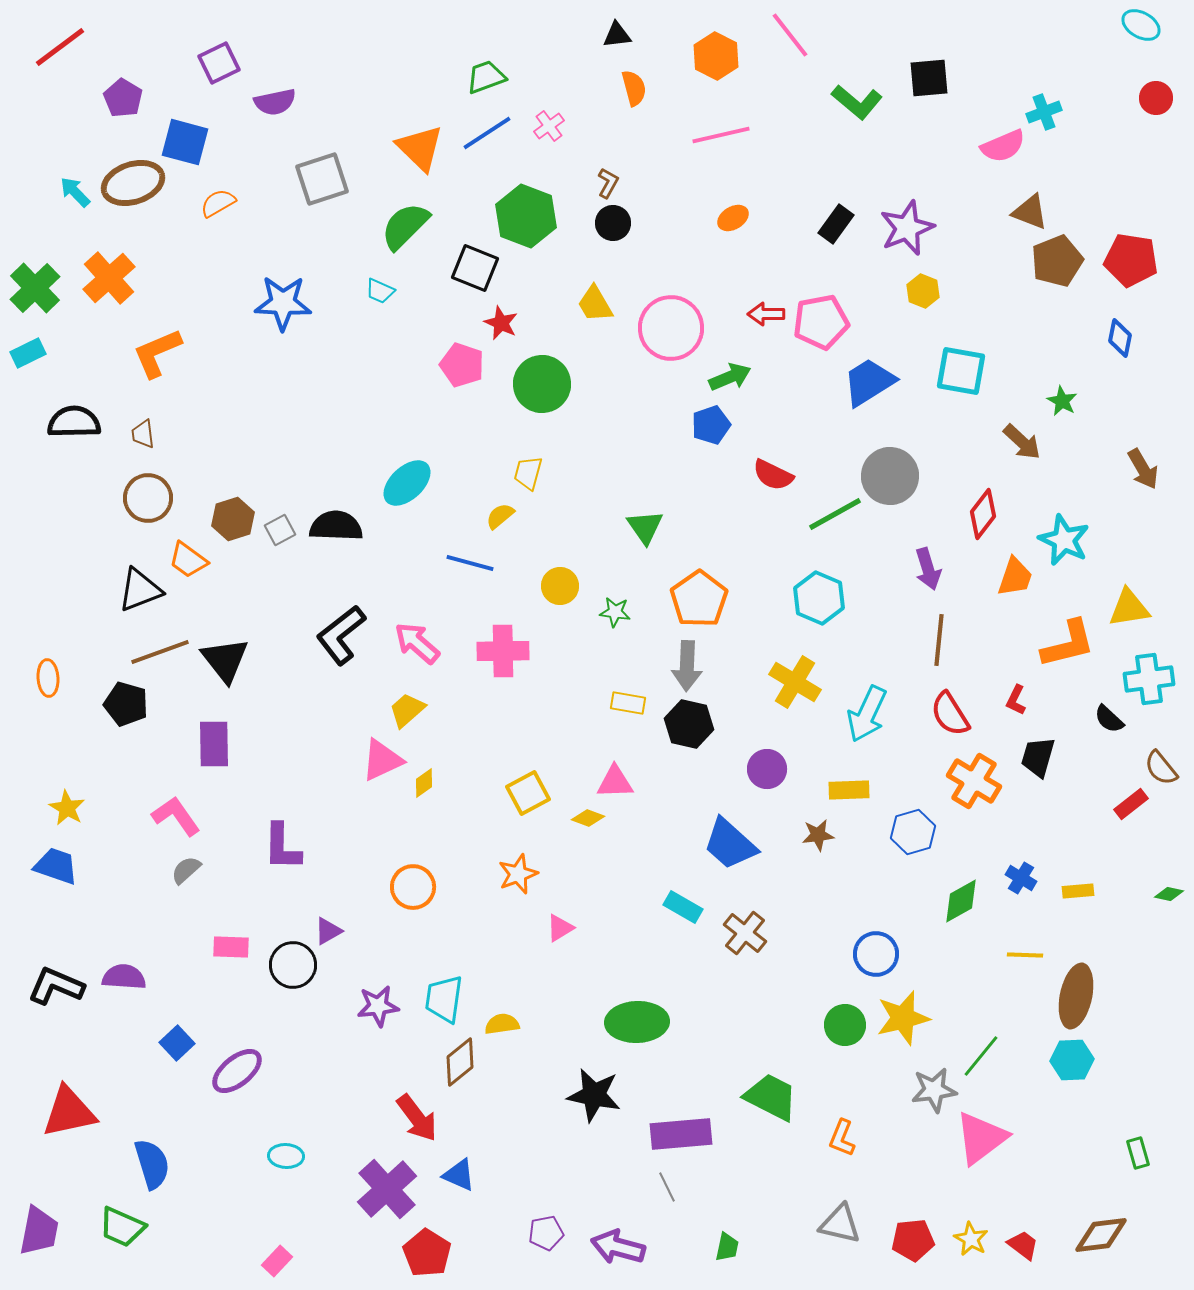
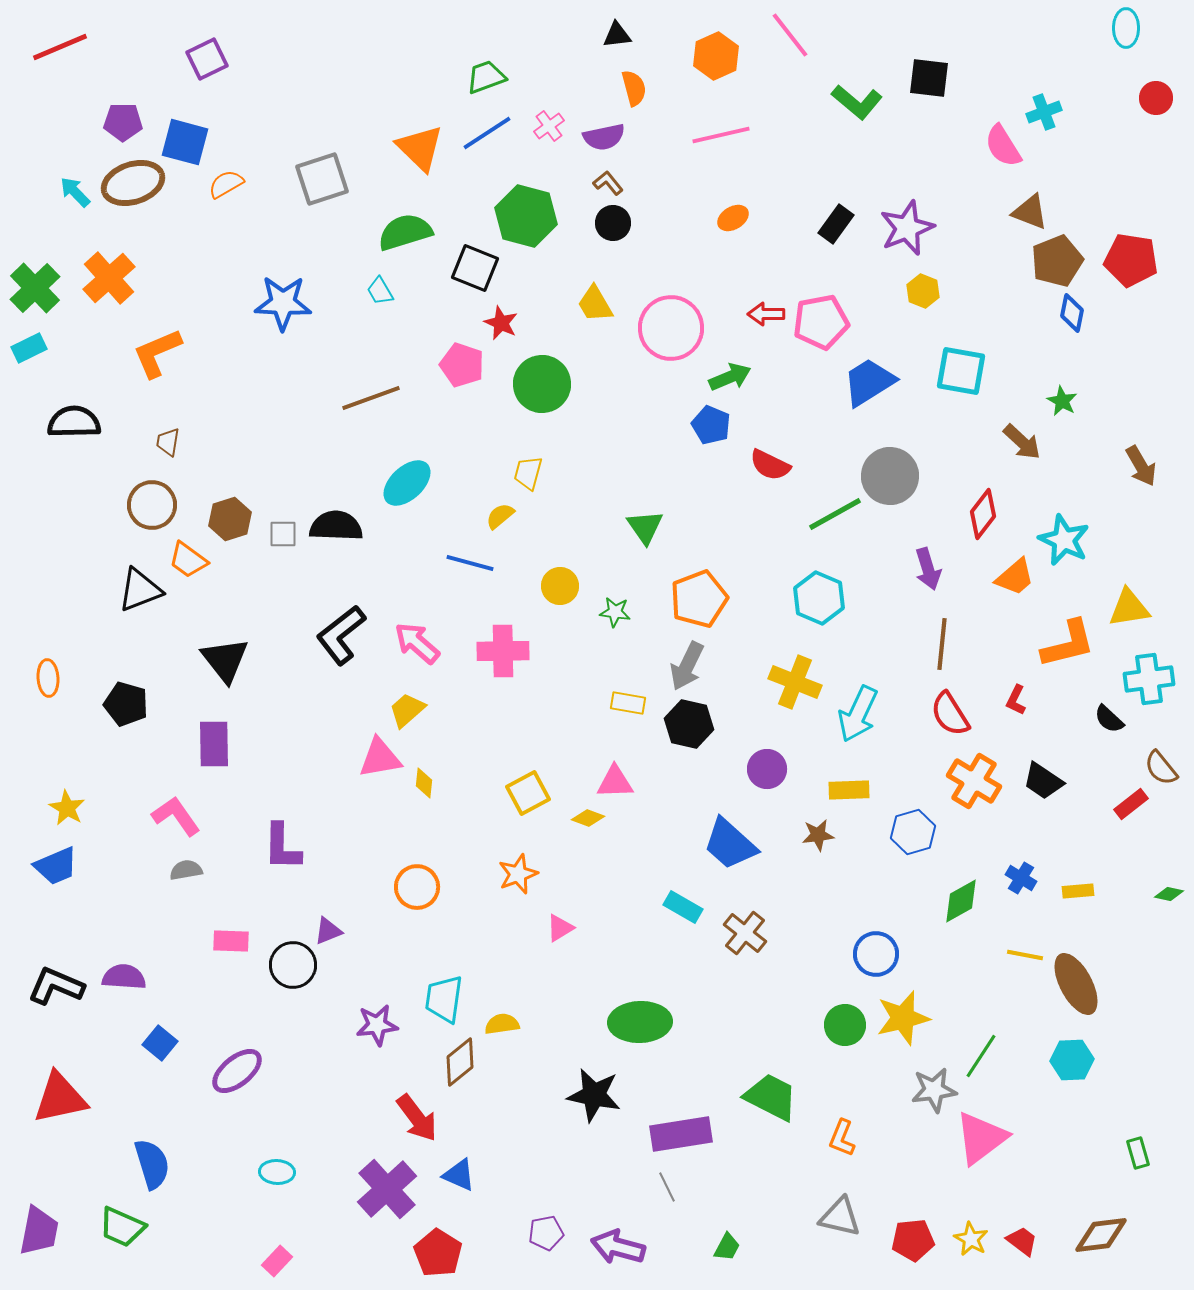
cyan ellipse at (1141, 25): moved 15 px left, 3 px down; rotated 60 degrees clockwise
red line at (60, 47): rotated 14 degrees clockwise
orange hexagon at (716, 56): rotated 9 degrees clockwise
purple square at (219, 63): moved 12 px left, 4 px up
black square at (929, 78): rotated 12 degrees clockwise
purple pentagon at (123, 98): moved 24 px down; rotated 30 degrees counterclockwise
purple semicircle at (275, 102): moved 329 px right, 35 px down
pink semicircle at (1003, 146): rotated 81 degrees clockwise
brown L-shape at (608, 183): rotated 68 degrees counterclockwise
orange semicircle at (218, 203): moved 8 px right, 19 px up
green hexagon at (526, 216): rotated 6 degrees counterclockwise
green semicircle at (405, 226): moved 6 px down; rotated 28 degrees clockwise
cyan trapezoid at (380, 291): rotated 36 degrees clockwise
blue diamond at (1120, 338): moved 48 px left, 25 px up
cyan rectangle at (28, 353): moved 1 px right, 5 px up
blue pentagon at (711, 425): rotated 30 degrees counterclockwise
brown trapezoid at (143, 434): moved 25 px right, 8 px down; rotated 16 degrees clockwise
brown arrow at (1143, 469): moved 2 px left, 3 px up
red semicircle at (773, 475): moved 3 px left, 10 px up
brown circle at (148, 498): moved 4 px right, 7 px down
brown hexagon at (233, 519): moved 3 px left
gray square at (280, 530): moved 3 px right, 4 px down; rotated 28 degrees clockwise
orange trapezoid at (1015, 577): rotated 30 degrees clockwise
orange pentagon at (699, 599): rotated 14 degrees clockwise
brown line at (939, 640): moved 3 px right, 4 px down
brown line at (160, 652): moved 211 px right, 254 px up
gray arrow at (687, 666): rotated 24 degrees clockwise
yellow cross at (795, 682): rotated 9 degrees counterclockwise
cyan arrow at (867, 714): moved 9 px left
black trapezoid at (1038, 757): moved 5 px right, 24 px down; rotated 72 degrees counterclockwise
pink triangle at (382, 760): moved 2 px left, 2 px up; rotated 15 degrees clockwise
yellow diamond at (424, 783): rotated 48 degrees counterclockwise
blue trapezoid at (56, 866): rotated 138 degrees clockwise
gray semicircle at (186, 870): rotated 32 degrees clockwise
orange circle at (413, 887): moved 4 px right
purple triangle at (328, 931): rotated 8 degrees clockwise
pink rectangle at (231, 947): moved 6 px up
yellow line at (1025, 955): rotated 9 degrees clockwise
brown ellipse at (1076, 996): moved 12 px up; rotated 40 degrees counterclockwise
purple star at (378, 1006): moved 1 px left, 19 px down
green ellipse at (637, 1022): moved 3 px right
blue square at (177, 1043): moved 17 px left; rotated 8 degrees counterclockwise
green line at (981, 1056): rotated 6 degrees counterclockwise
red triangle at (69, 1112): moved 9 px left, 14 px up
purple rectangle at (681, 1134): rotated 4 degrees counterclockwise
cyan ellipse at (286, 1156): moved 9 px left, 16 px down
gray triangle at (840, 1224): moved 7 px up
red trapezoid at (1023, 1245): moved 1 px left, 4 px up
green trapezoid at (727, 1247): rotated 16 degrees clockwise
red pentagon at (427, 1253): moved 11 px right
